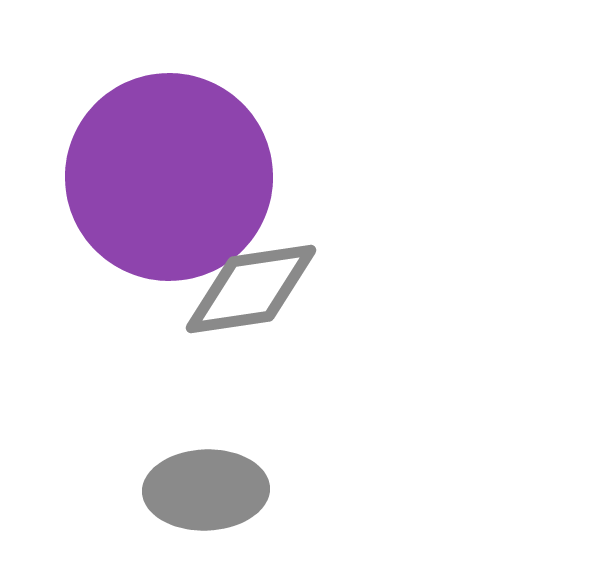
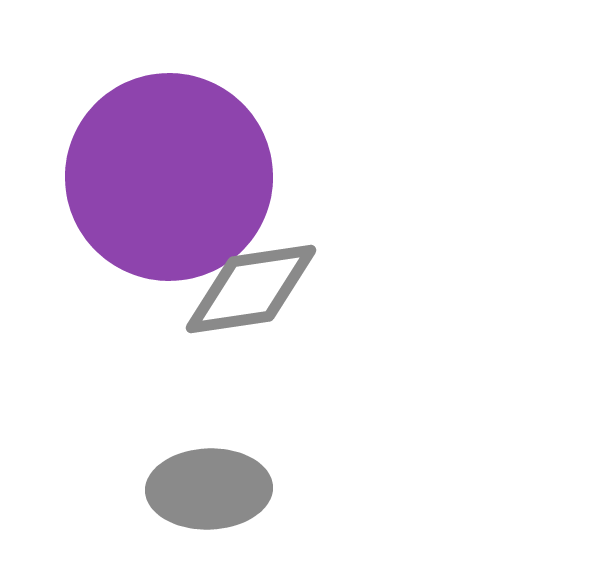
gray ellipse: moved 3 px right, 1 px up
